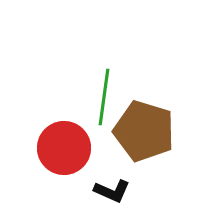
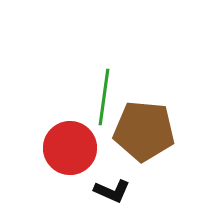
brown pentagon: rotated 12 degrees counterclockwise
red circle: moved 6 px right
